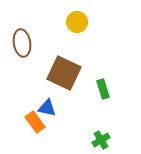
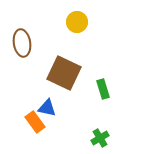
green cross: moved 1 px left, 2 px up
